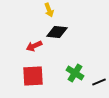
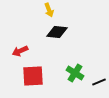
red arrow: moved 14 px left, 5 px down
